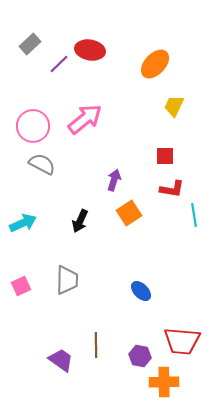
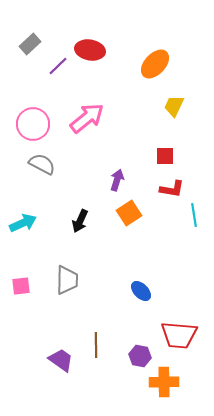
purple line: moved 1 px left, 2 px down
pink arrow: moved 2 px right, 1 px up
pink circle: moved 2 px up
purple arrow: moved 3 px right
pink square: rotated 18 degrees clockwise
red trapezoid: moved 3 px left, 6 px up
